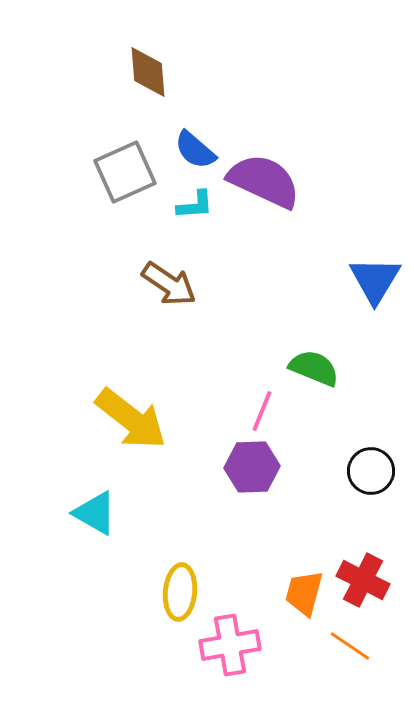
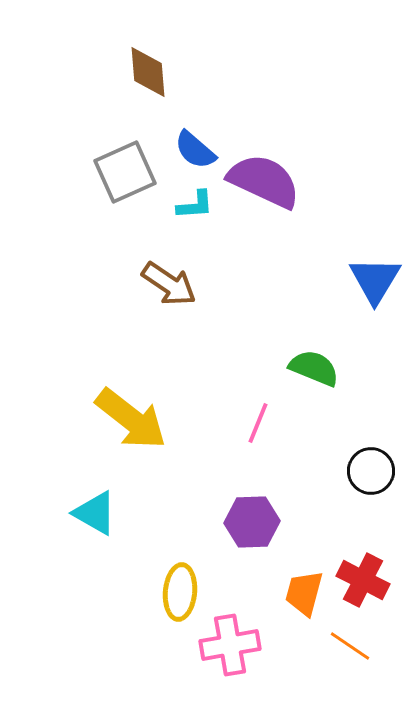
pink line: moved 4 px left, 12 px down
purple hexagon: moved 55 px down
